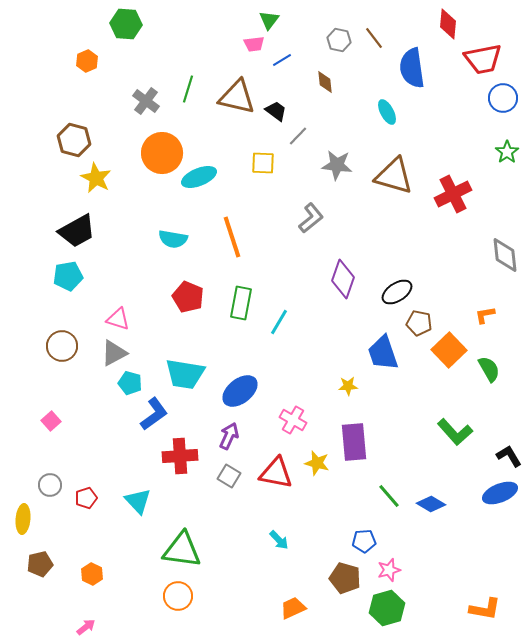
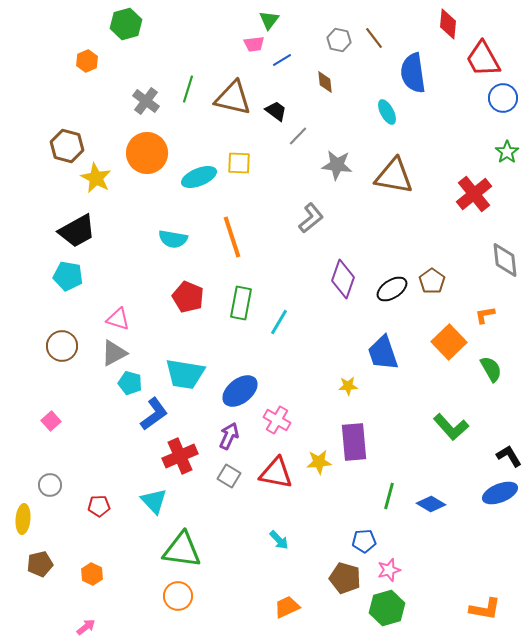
green hexagon at (126, 24): rotated 20 degrees counterclockwise
red trapezoid at (483, 59): rotated 72 degrees clockwise
blue semicircle at (412, 68): moved 1 px right, 5 px down
brown triangle at (237, 97): moved 4 px left, 1 px down
brown hexagon at (74, 140): moved 7 px left, 6 px down
orange circle at (162, 153): moved 15 px left
yellow square at (263, 163): moved 24 px left
brown triangle at (394, 176): rotated 6 degrees counterclockwise
red cross at (453, 194): moved 21 px right; rotated 12 degrees counterclockwise
gray diamond at (505, 255): moved 5 px down
cyan pentagon at (68, 276): rotated 20 degrees clockwise
black ellipse at (397, 292): moved 5 px left, 3 px up
brown pentagon at (419, 323): moved 13 px right, 42 px up; rotated 25 degrees clockwise
orange square at (449, 350): moved 8 px up
green semicircle at (489, 369): moved 2 px right
pink cross at (293, 420): moved 16 px left
green L-shape at (455, 432): moved 4 px left, 5 px up
red cross at (180, 456): rotated 20 degrees counterclockwise
yellow star at (317, 463): moved 2 px right, 1 px up; rotated 20 degrees counterclockwise
green line at (389, 496): rotated 56 degrees clockwise
red pentagon at (86, 498): moved 13 px right, 8 px down; rotated 15 degrees clockwise
cyan triangle at (138, 501): moved 16 px right
orange trapezoid at (293, 608): moved 6 px left, 1 px up
